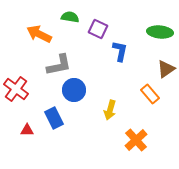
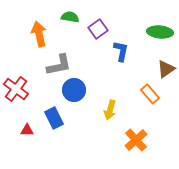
purple square: rotated 30 degrees clockwise
orange arrow: rotated 50 degrees clockwise
blue L-shape: moved 1 px right
